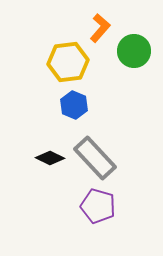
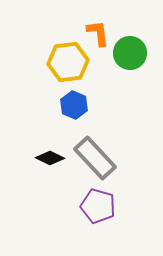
orange L-shape: moved 2 px left, 5 px down; rotated 48 degrees counterclockwise
green circle: moved 4 px left, 2 px down
